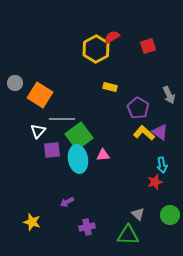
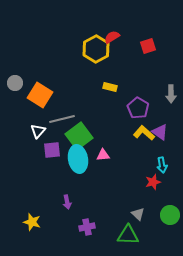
gray arrow: moved 2 px right, 1 px up; rotated 24 degrees clockwise
gray line: rotated 15 degrees counterclockwise
red star: moved 2 px left
purple arrow: rotated 72 degrees counterclockwise
